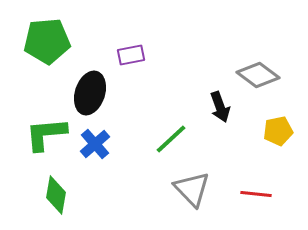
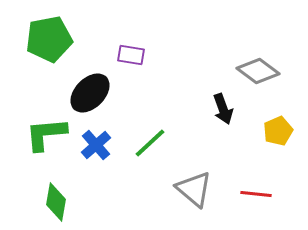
green pentagon: moved 2 px right, 2 px up; rotated 6 degrees counterclockwise
purple rectangle: rotated 20 degrees clockwise
gray diamond: moved 4 px up
black ellipse: rotated 27 degrees clockwise
black arrow: moved 3 px right, 2 px down
yellow pentagon: rotated 12 degrees counterclockwise
green line: moved 21 px left, 4 px down
blue cross: moved 1 px right, 1 px down
gray triangle: moved 2 px right; rotated 6 degrees counterclockwise
green diamond: moved 7 px down
